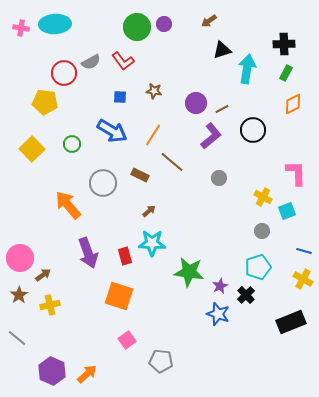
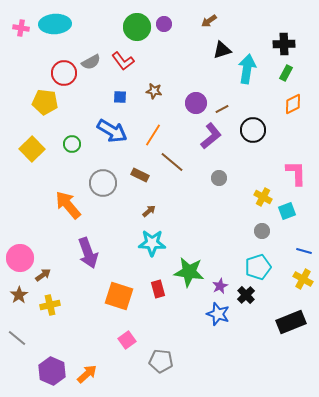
red rectangle at (125, 256): moved 33 px right, 33 px down
